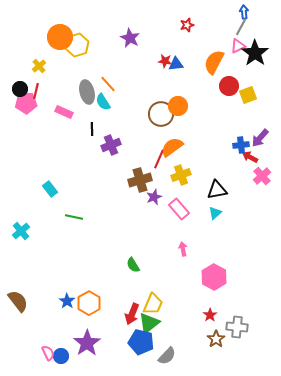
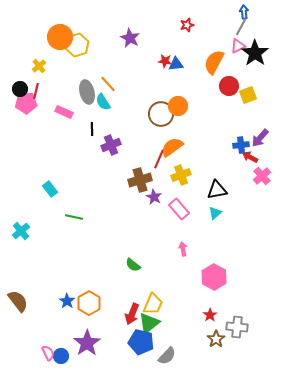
purple star at (154, 197): rotated 21 degrees counterclockwise
green semicircle at (133, 265): rotated 21 degrees counterclockwise
